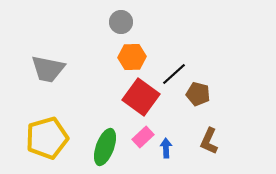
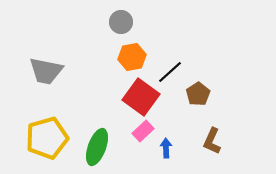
orange hexagon: rotated 8 degrees counterclockwise
gray trapezoid: moved 2 px left, 2 px down
black line: moved 4 px left, 2 px up
brown pentagon: rotated 25 degrees clockwise
pink rectangle: moved 6 px up
brown L-shape: moved 3 px right
green ellipse: moved 8 px left
